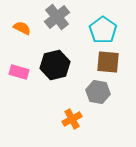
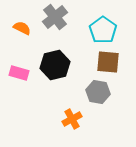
gray cross: moved 2 px left
pink rectangle: moved 1 px down
